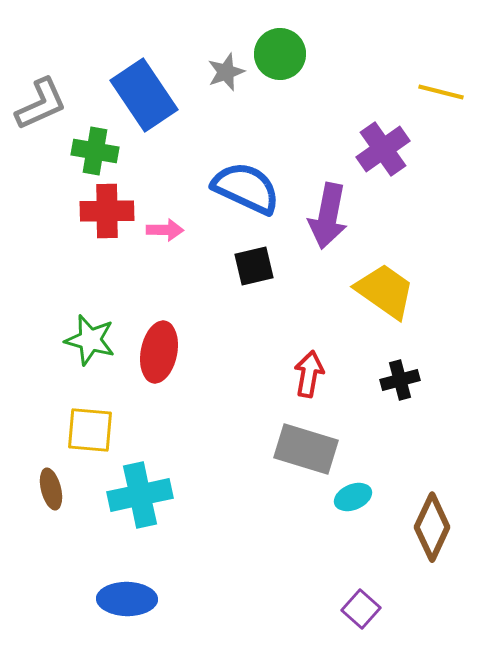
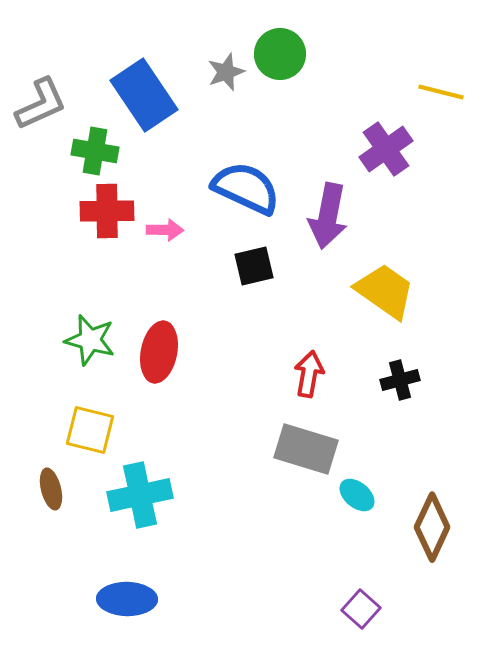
purple cross: moved 3 px right
yellow square: rotated 9 degrees clockwise
cyan ellipse: moved 4 px right, 2 px up; rotated 63 degrees clockwise
